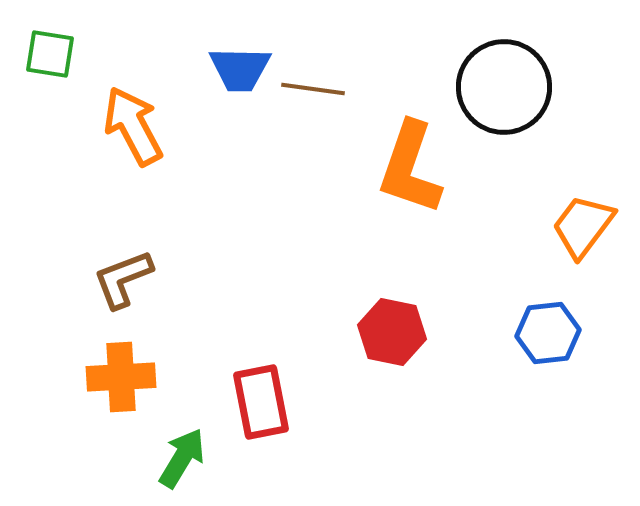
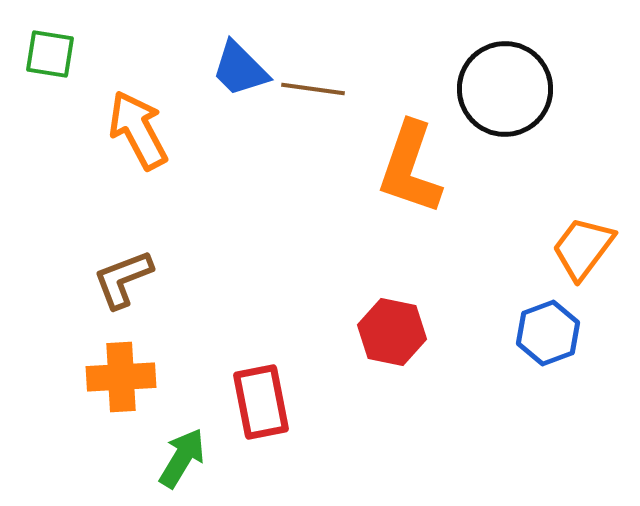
blue trapezoid: rotated 44 degrees clockwise
black circle: moved 1 px right, 2 px down
orange arrow: moved 5 px right, 4 px down
orange trapezoid: moved 22 px down
blue hexagon: rotated 14 degrees counterclockwise
